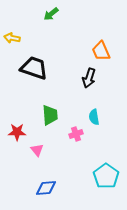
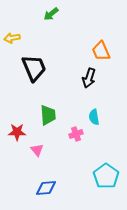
yellow arrow: rotated 21 degrees counterclockwise
black trapezoid: rotated 48 degrees clockwise
green trapezoid: moved 2 px left
